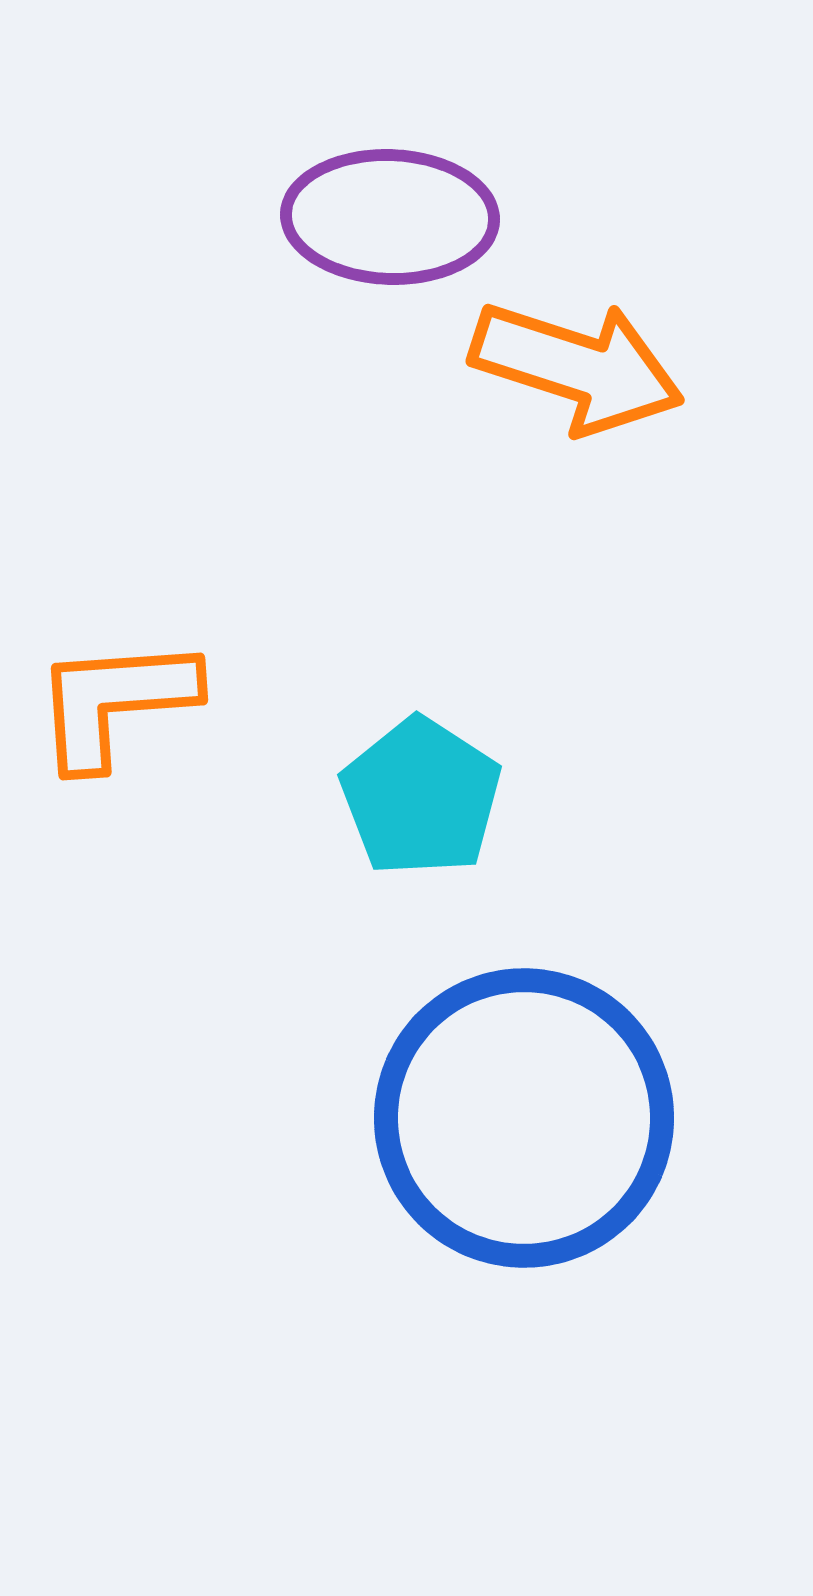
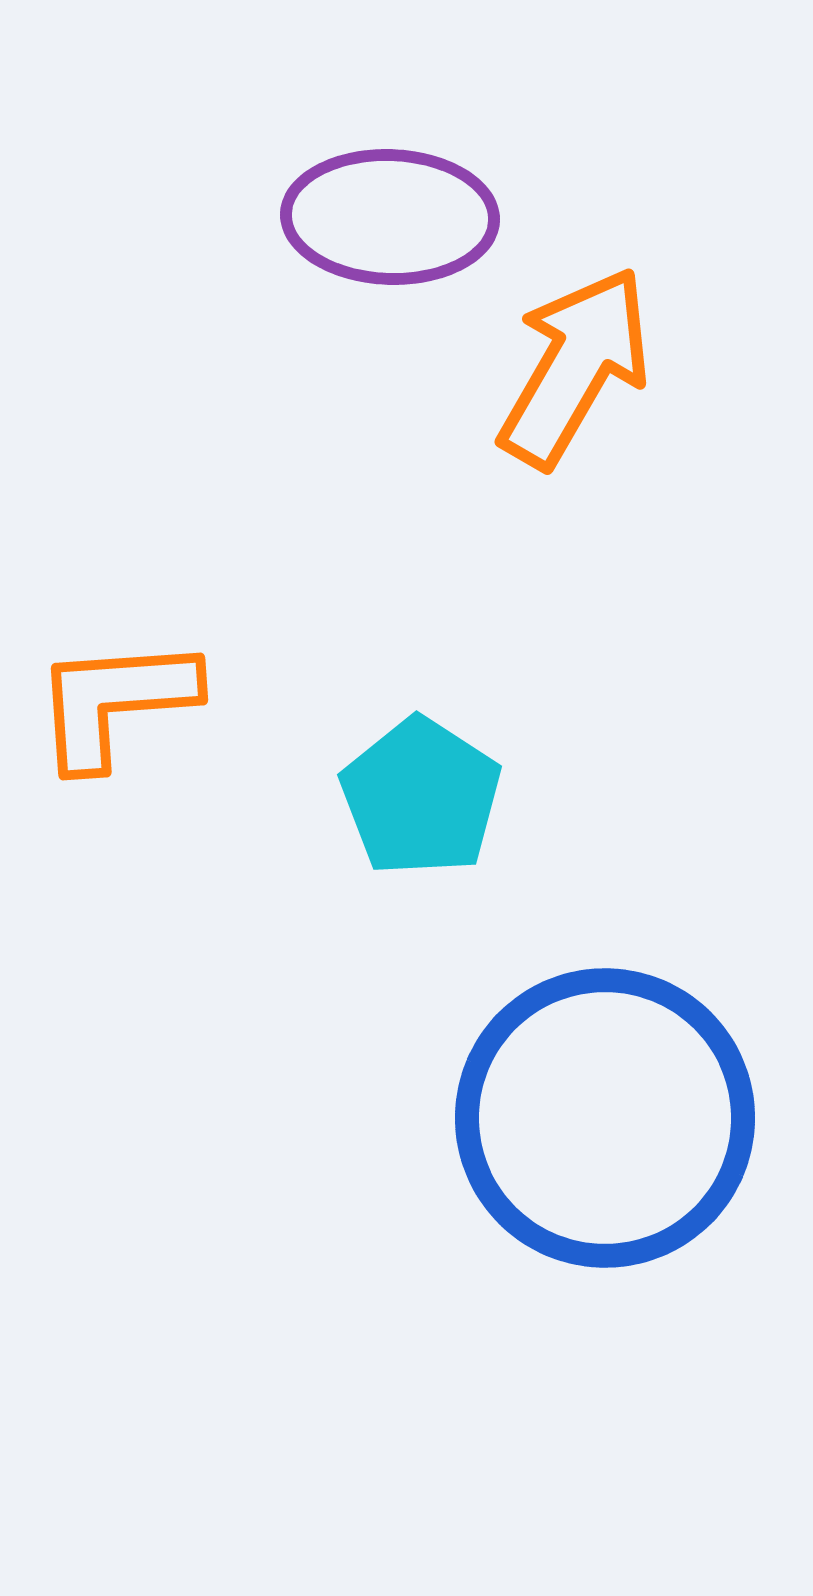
orange arrow: moved 2 px left; rotated 78 degrees counterclockwise
blue circle: moved 81 px right
